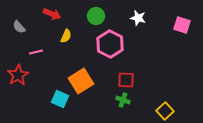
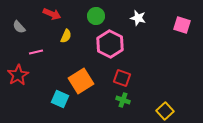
red square: moved 4 px left, 2 px up; rotated 18 degrees clockwise
